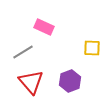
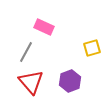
yellow square: rotated 18 degrees counterclockwise
gray line: moved 3 px right; rotated 30 degrees counterclockwise
